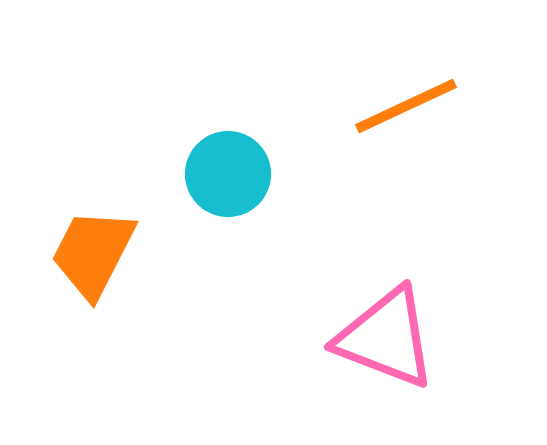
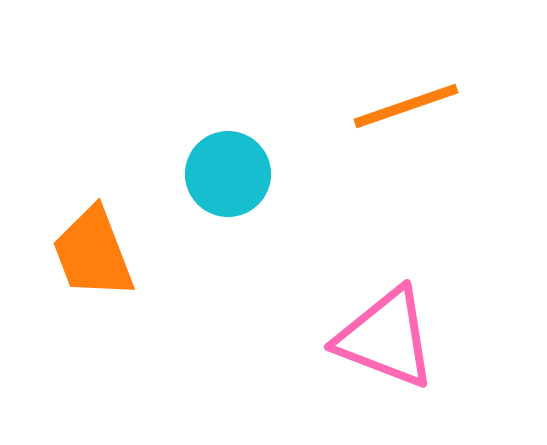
orange line: rotated 6 degrees clockwise
orange trapezoid: rotated 48 degrees counterclockwise
